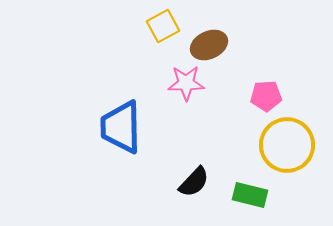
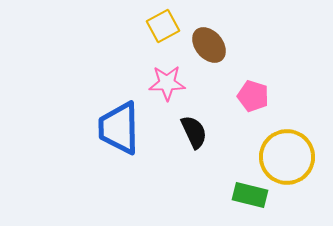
brown ellipse: rotated 75 degrees clockwise
pink star: moved 19 px left
pink pentagon: moved 13 px left; rotated 20 degrees clockwise
blue trapezoid: moved 2 px left, 1 px down
yellow circle: moved 12 px down
black semicircle: moved 50 px up; rotated 68 degrees counterclockwise
